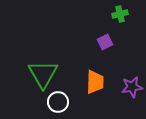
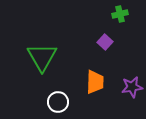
purple square: rotated 21 degrees counterclockwise
green triangle: moved 1 px left, 17 px up
